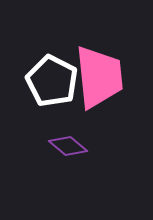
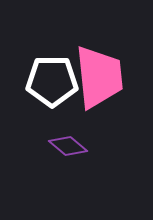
white pentagon: rotated 27 degrees counterclockwise
